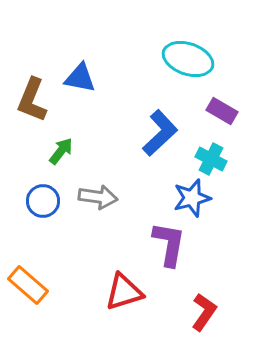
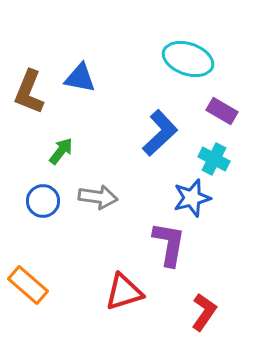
brown L-shape: moved 3 px left, 8 px up
cyan cross: moved 3 px right
